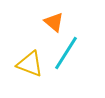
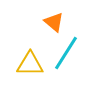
yellow triangle: rotated 20 degrees counterclockwise
